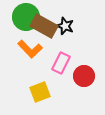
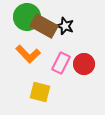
green circle: moved 1 px right
orange L-shape: moved 2 px left, 5 px down
red circle: moved 12 px up
yellow square: rotated 35 degrees clockwise
